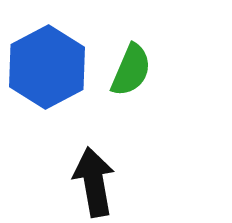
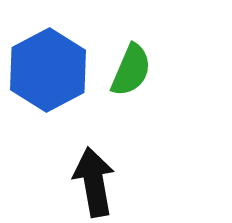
blue hexagon: moved 1 px right, 3 px down
